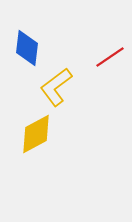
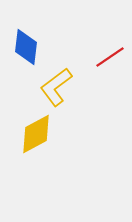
blue diamond: moved 1 px left, 1 px up
